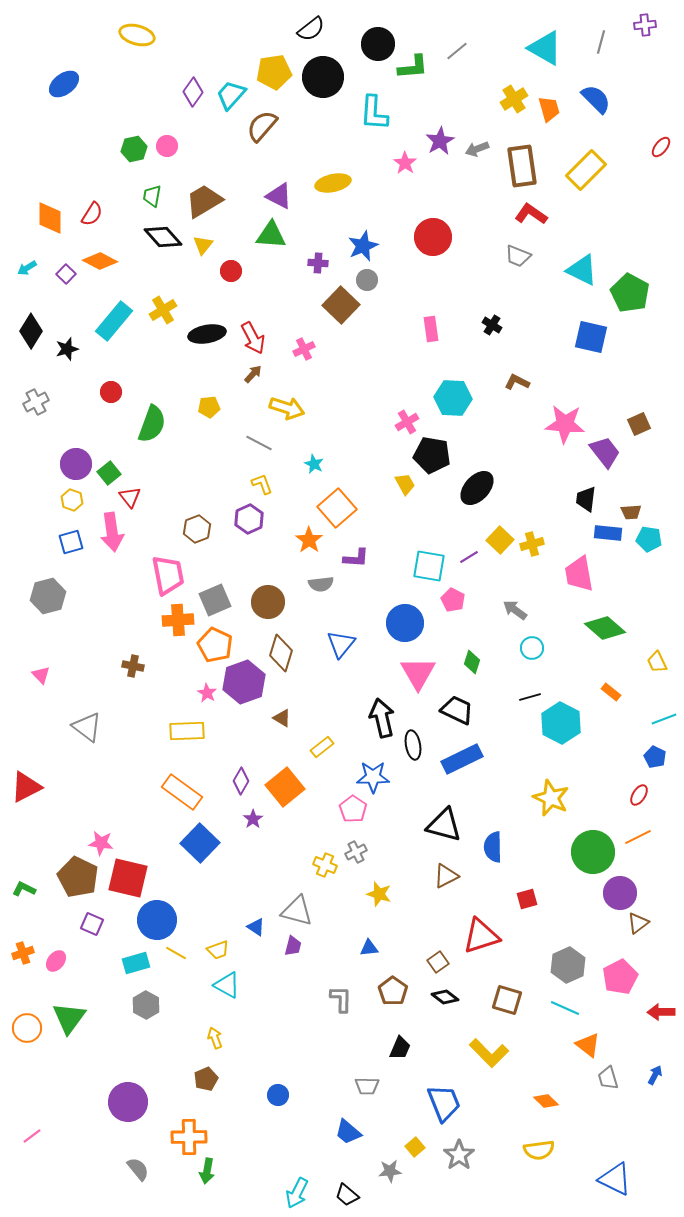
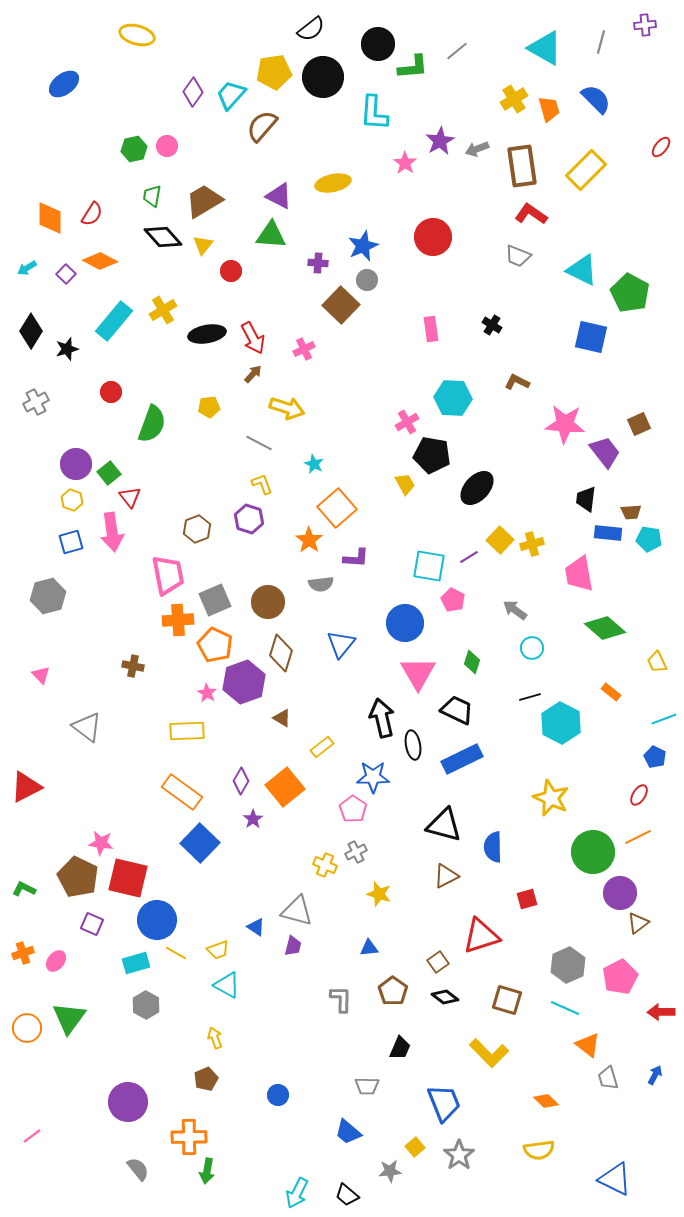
purple hexagon at (249, 519): rotated 16 degrees counterclockwise
